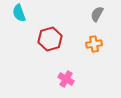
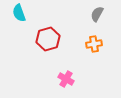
red hexagon: moved 2 px left
